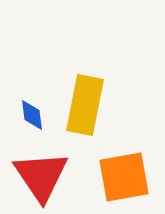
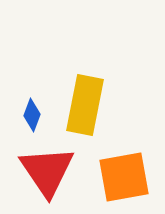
blue diamond: rotated 28 degrees clockwise
red triangle: moved 6 px right, 5 px up
